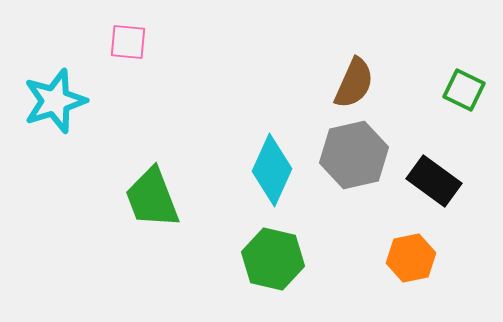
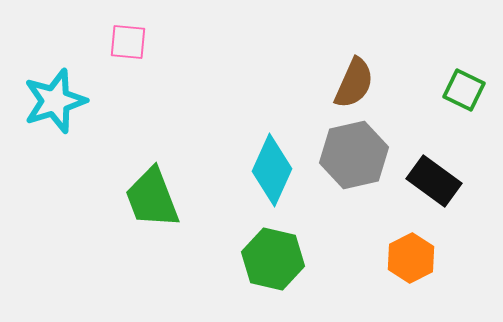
orange hexagon: rotated 15 degrees counterclockwise
